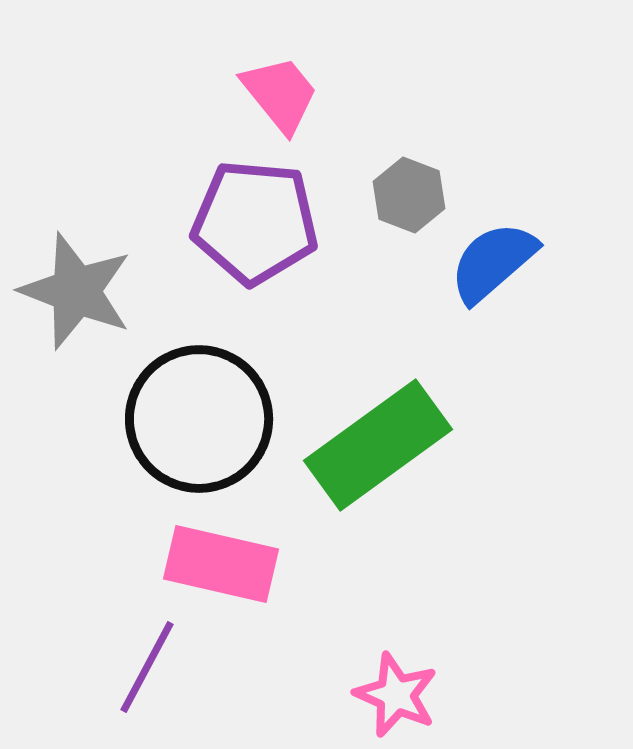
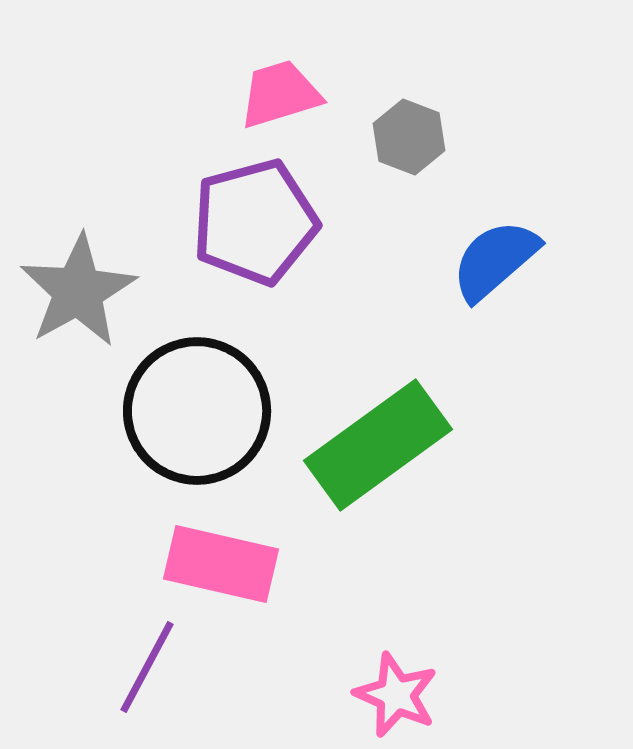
pink trapezoid: rotated 68 degrees counterclockwise
gray hexagon: moved 58 px up
purple pentagon: rotated 20 degrees counterclockwise
blue semicircle: moved 2 px right, 2 px up
gray star: moved 2 px right; rotated 22 degrees clockwise
black circle: moved 2 px left, 8 px up
